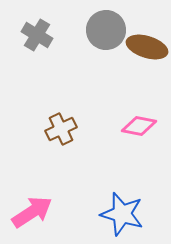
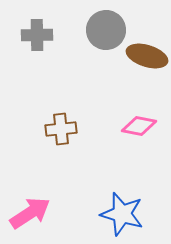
gray cross: rotated 32 degrees counterclockwise
brown ellipse: moved 9 px down
brown cross: rotated 20 degrees clockwise
pink arrow: moved 2 px left, 1 px down
